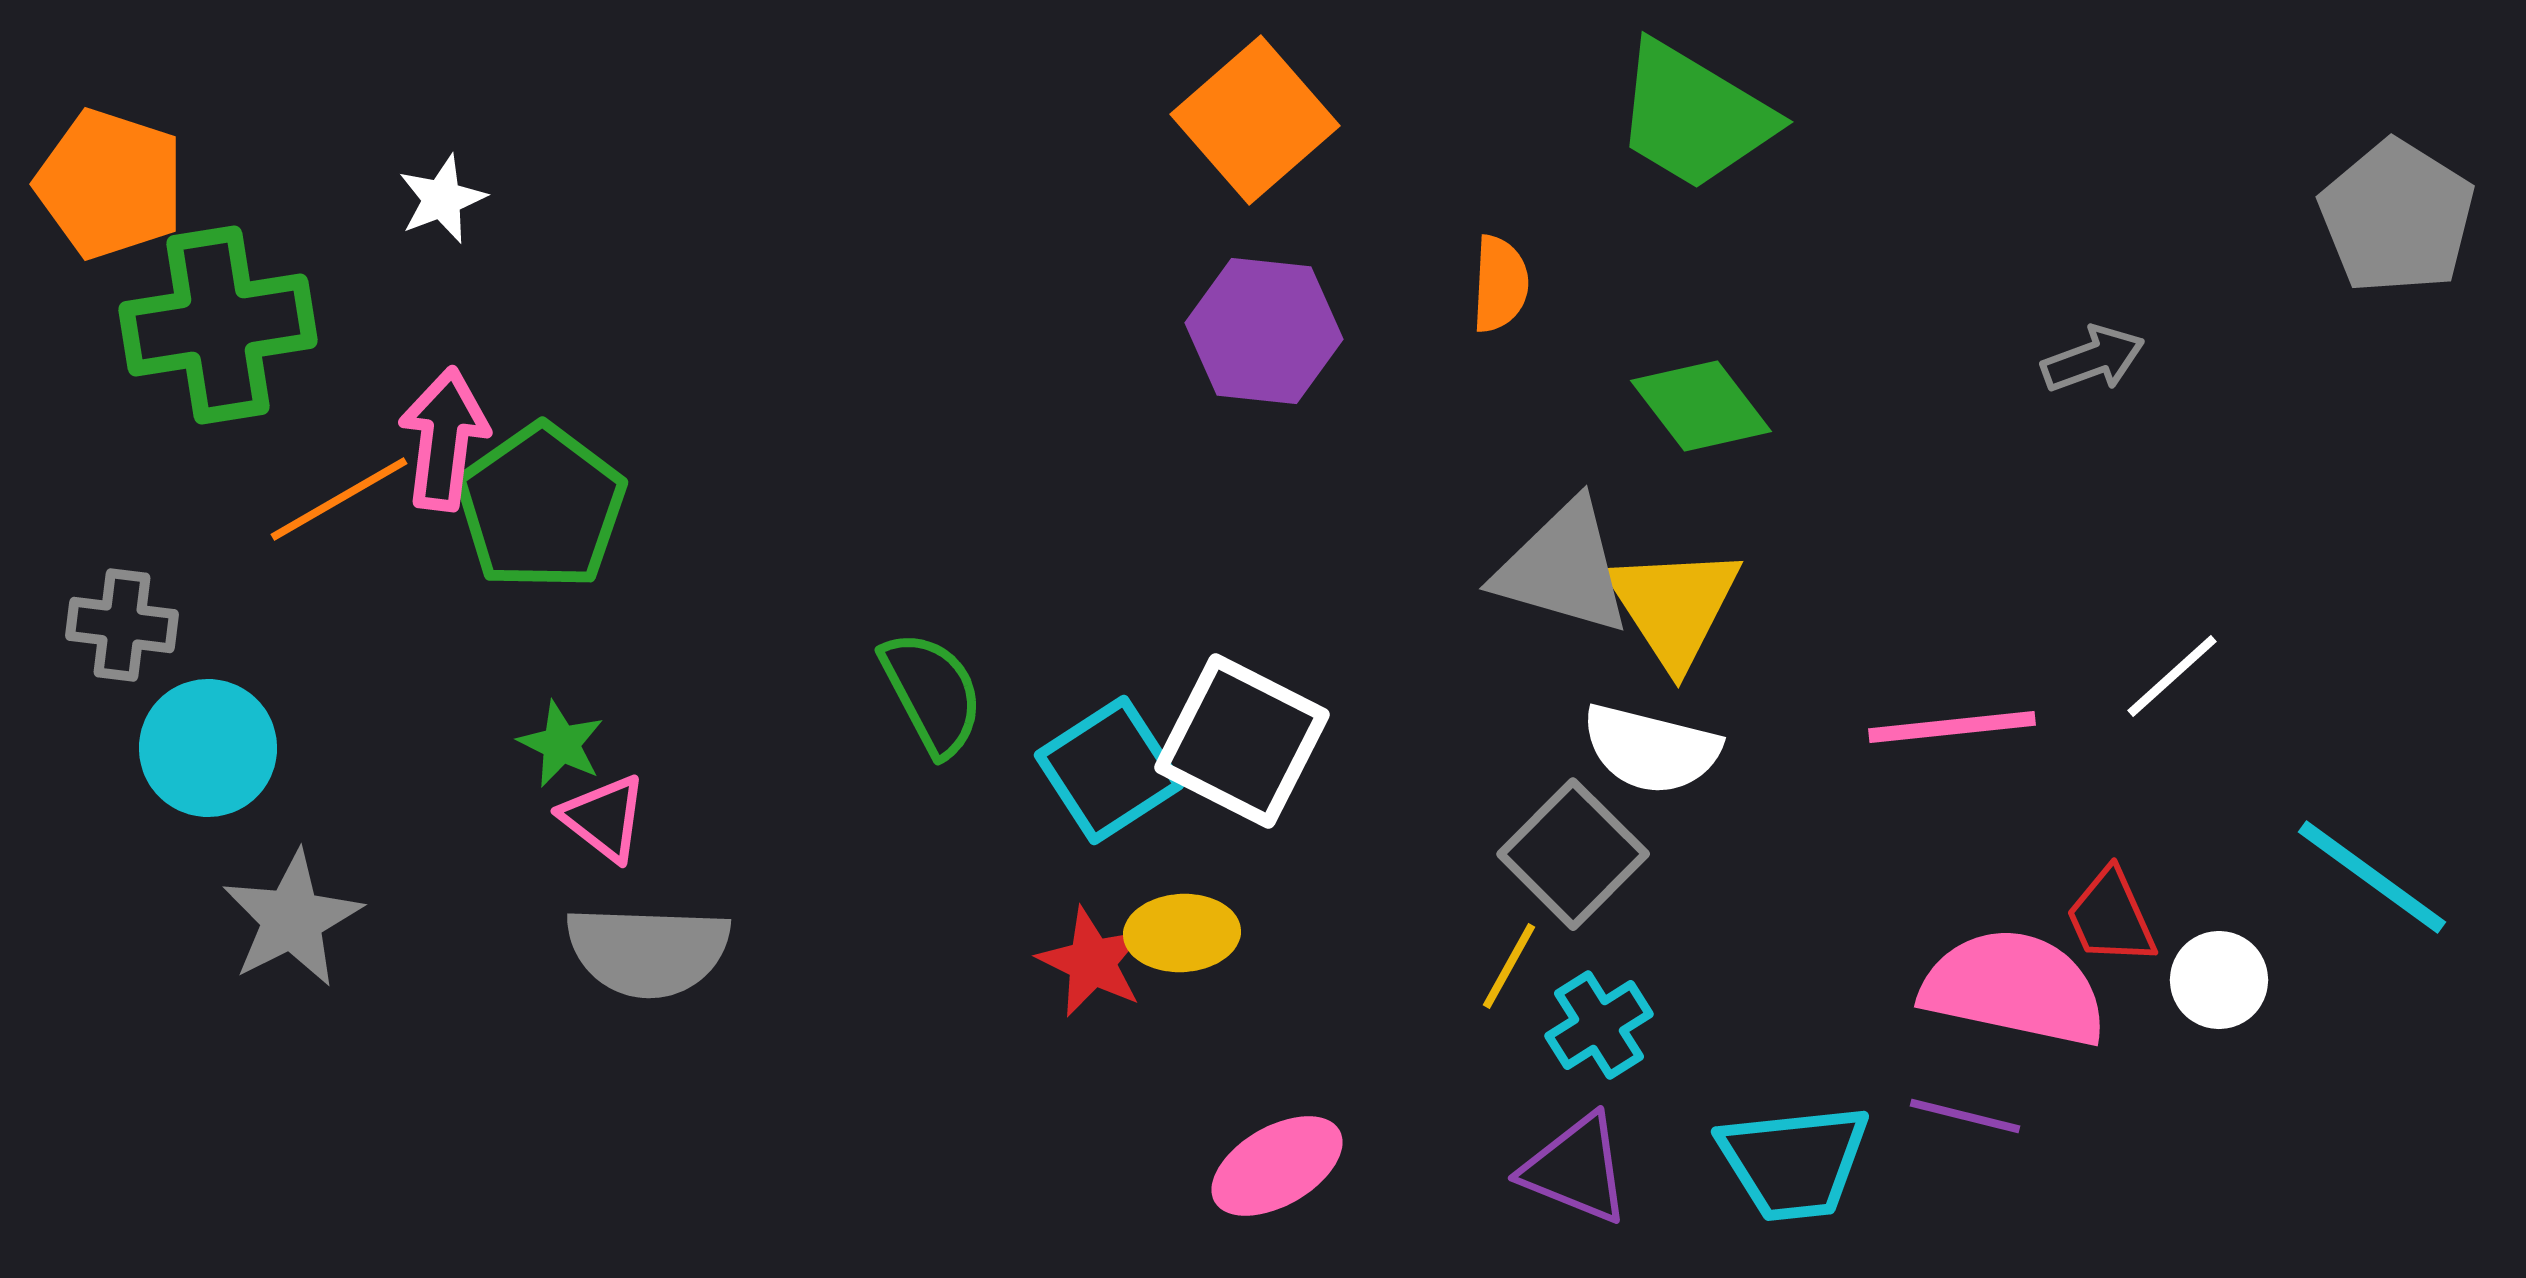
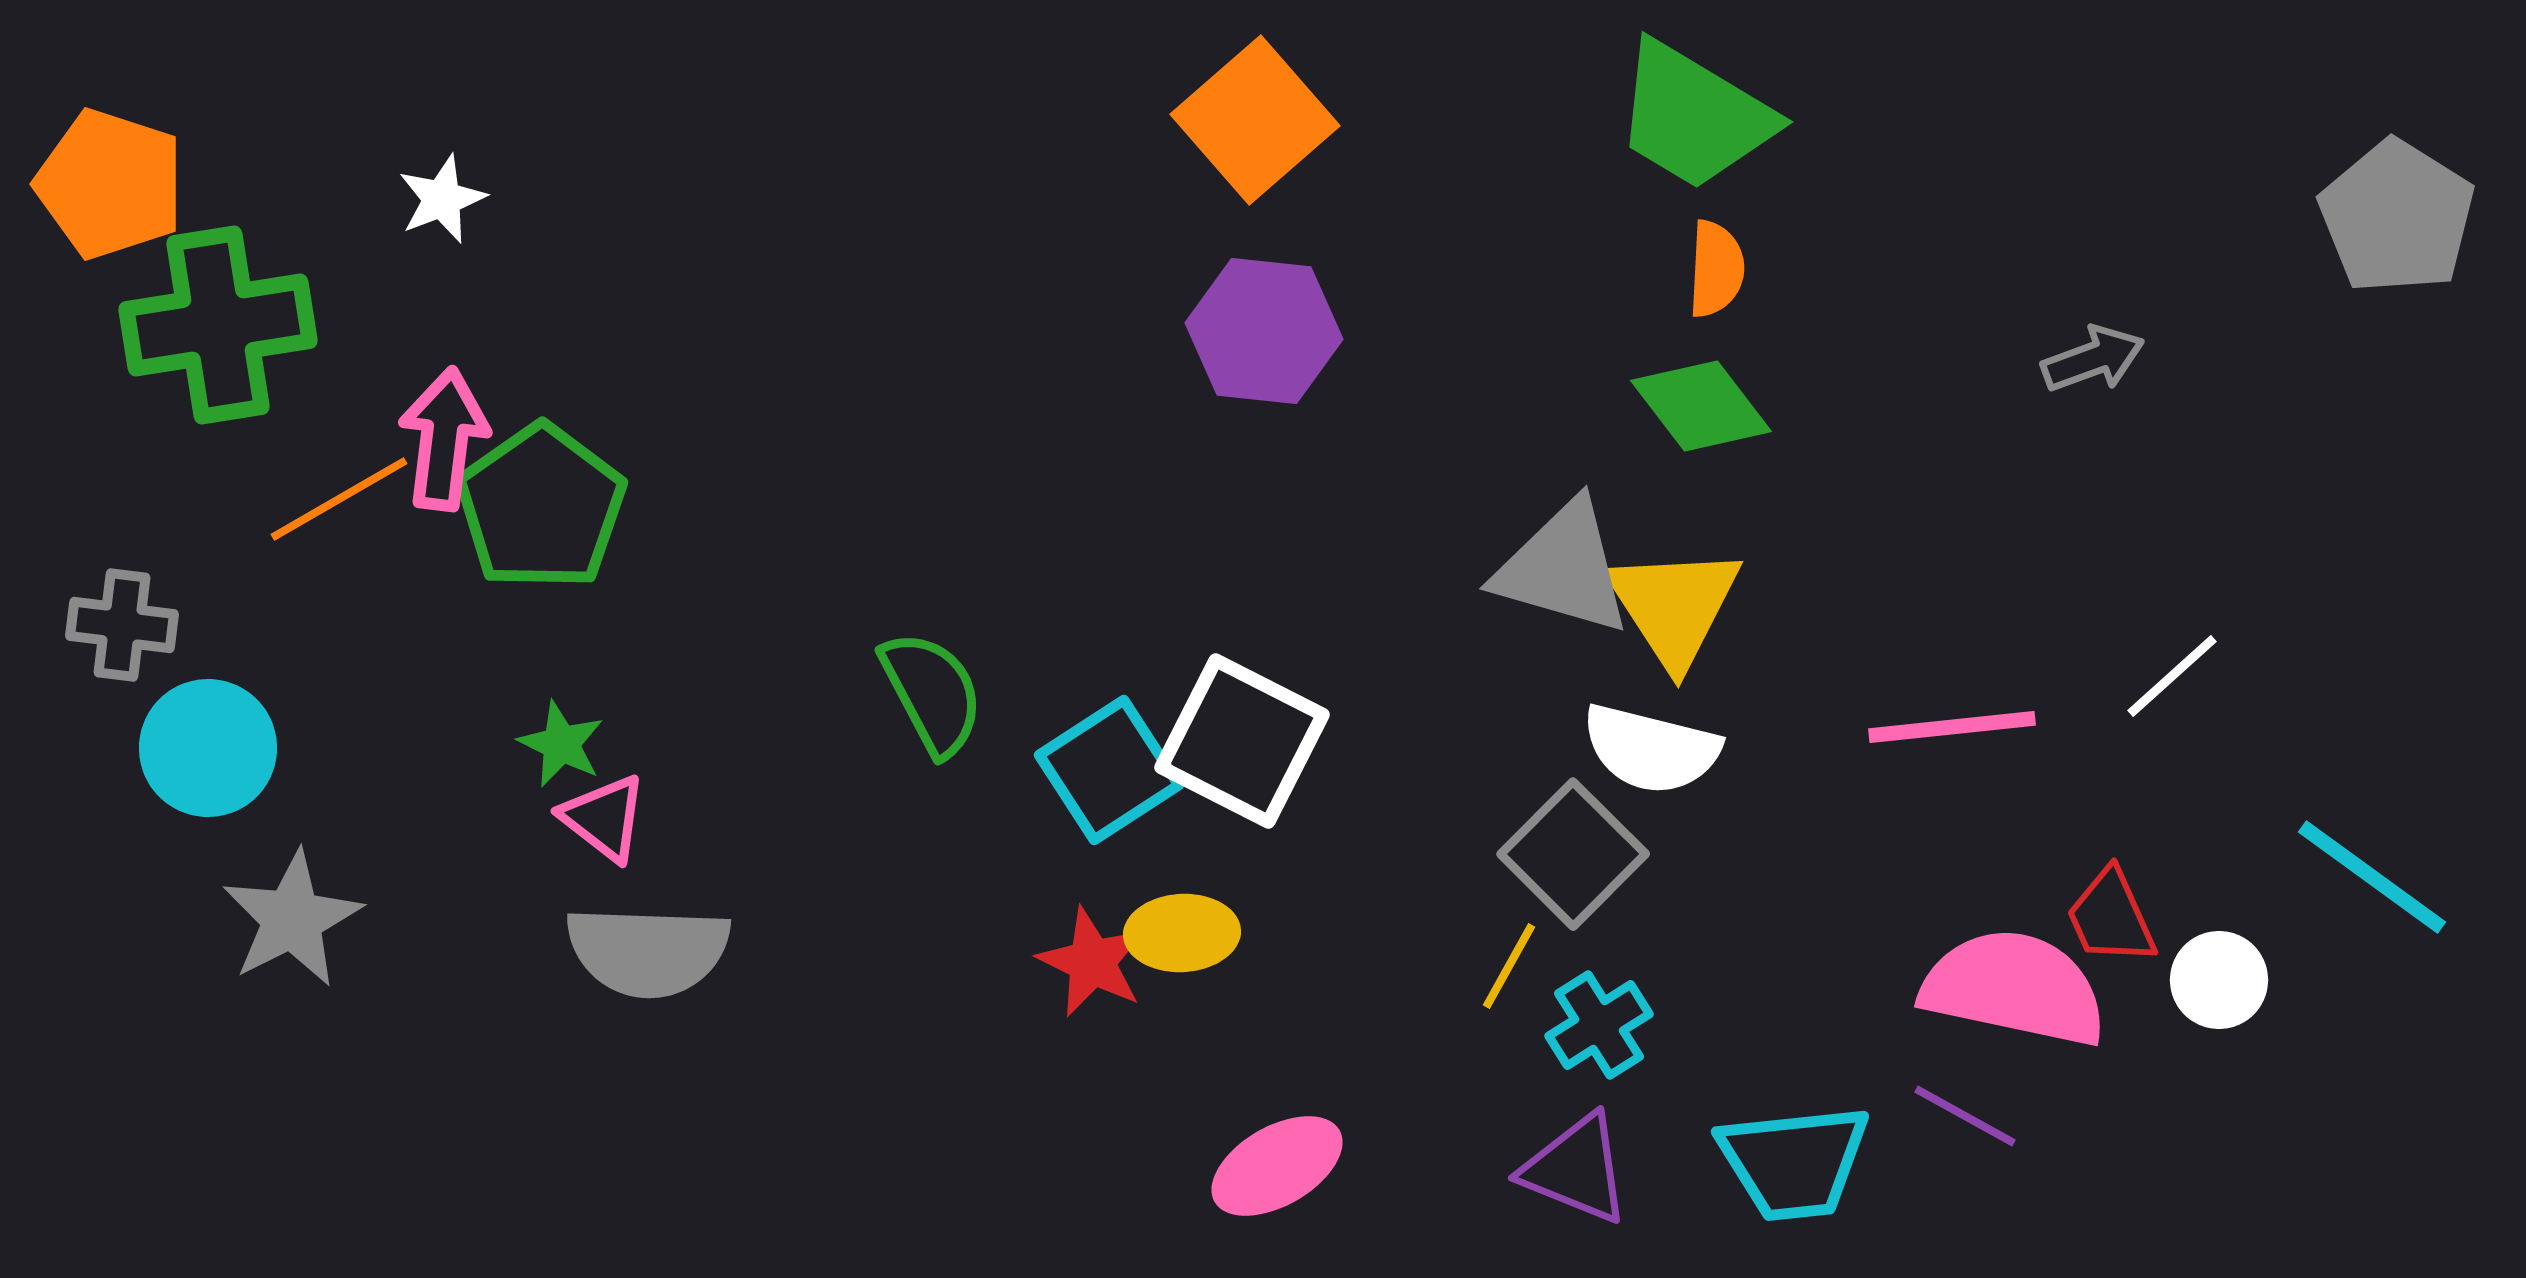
orange semicircle: moved 216 px right, 15 px up
purple line: rotated 15 degrees clockwise
